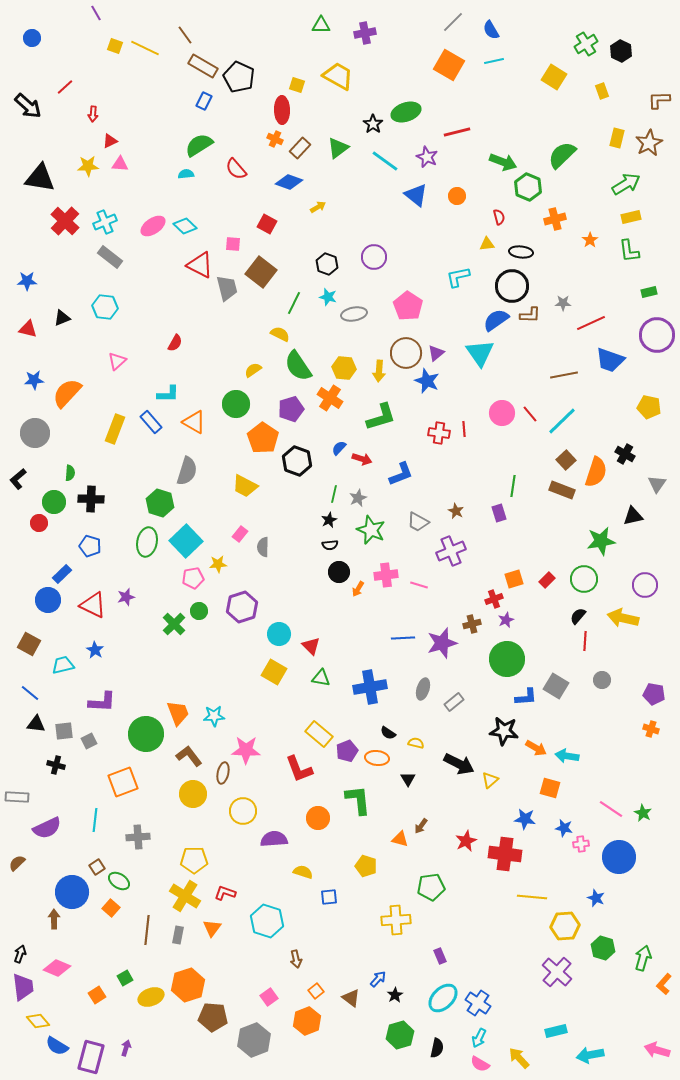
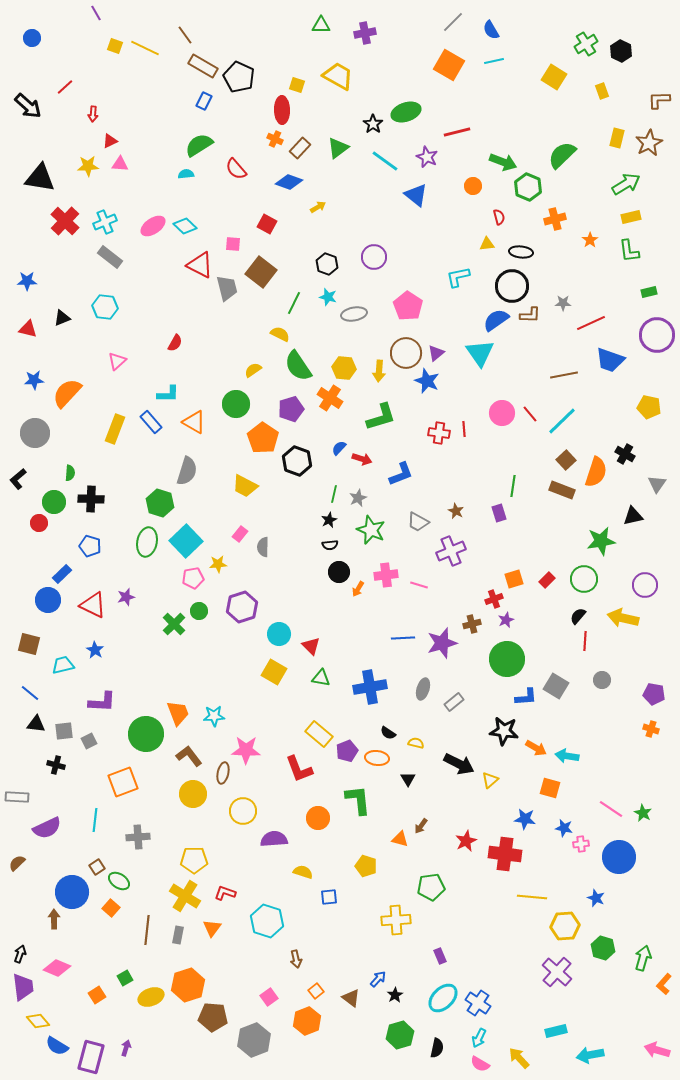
orange circle at (457, 196): moved 16 px right, 10 px up
brown square at (29, 644): rotated 15 degrees counterclockwise
